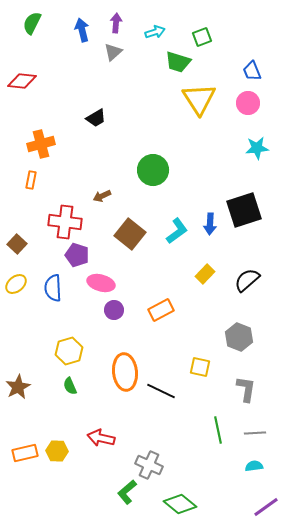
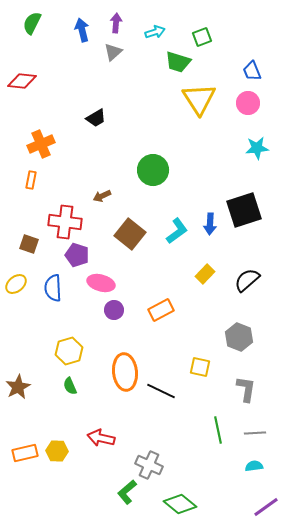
orange cross at (41, 144): rotated 8 degrees counterclockwise
brown square at (17, 244): moved 12 px right; rotated 24 degrees counterclockwise
